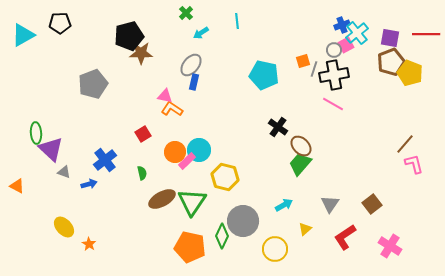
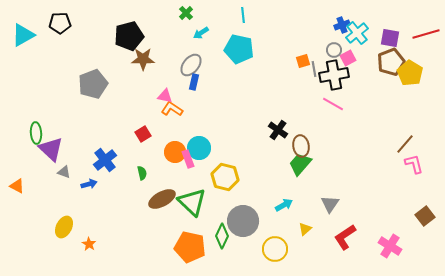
cyan line at (237, 21): moved 6 px right, 6 px up
red line at (426, 34): rotated 16 degrees counterclockwise
pink square at (346, 45): moved 2 px right, 13 px down
brown star at (141, 53): moved 2 px right, 6 px down
gray line at (314, 69): rotated 28 degrees counterclockwise
yellow pentagon at (410, 73): rotated 10 degrees clockwise
cyan pentagon at (264, 75): moved 25 px left, 26 px up
black cross at (278, 127): moved 3 px down
brown ellipse at (301, 146): rotated 35 degrees clockwise
cyan circle at (199, 150): moved 2 px up
pink rectangle at (187, 161): moved 1 px right, 2 px up; rotated 66 degrees counterclockwise
green triangle at (192, 202): rotated 20 degrees counterclockwise
brown square at (372, 204): moved 53 px right, 12 px down
yellow ellipse at (64, 227): rotated 70 degrees clockwise
